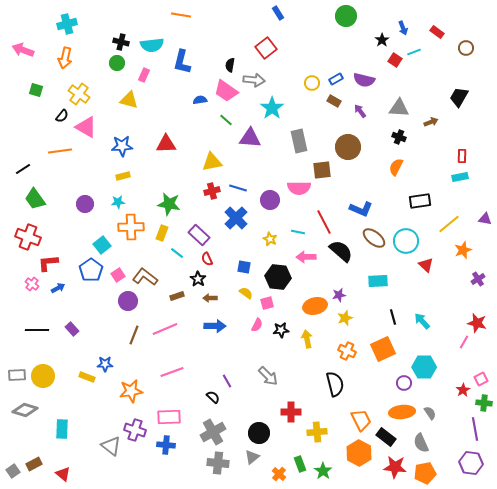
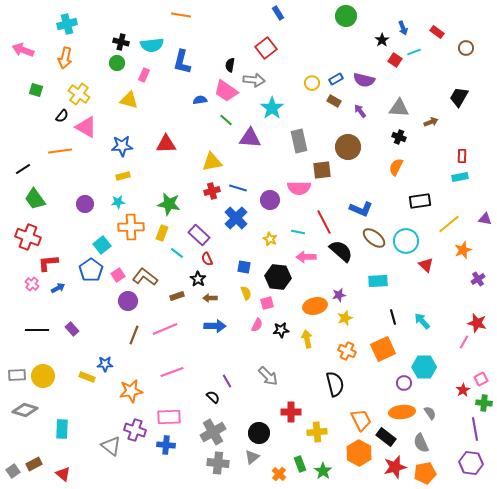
yellow semicircle at (246, 293): rotated 32 degrees clockwise
red star at (395, 467): rotated 20 degrees counterclockwise
